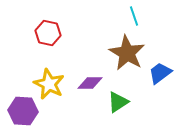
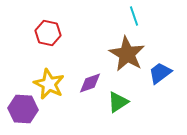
brown star: moved 1 px down
purple diamond: rotated 20 degrees counterclockwise
purple hexagon: moved 2 px up
